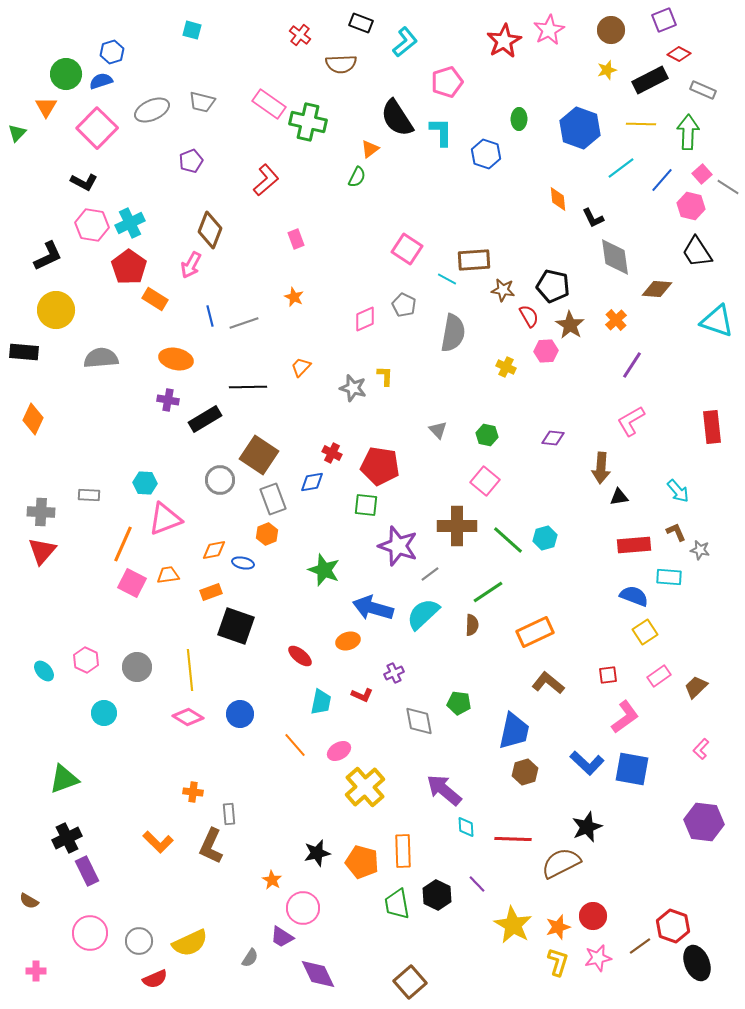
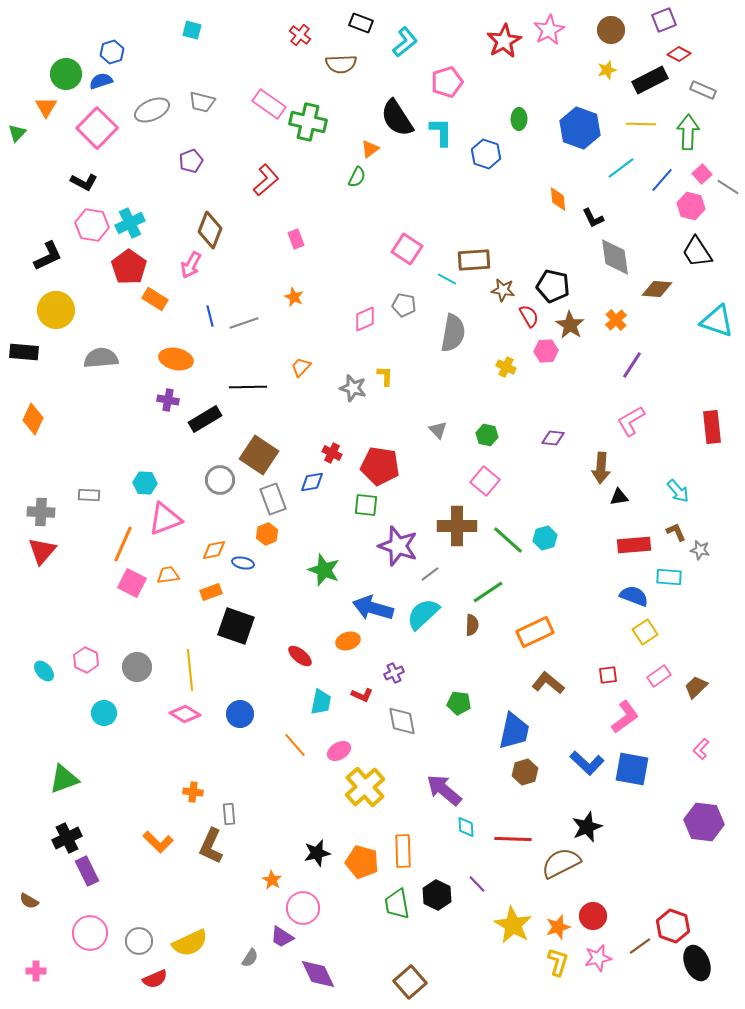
gray pentagon at (404, 305): rotated 15 degrees counterclockwise
pink diamond at (188, 717): moved 3 px left, 3 px up
gray diamond at (419, 721): moved 17 px left
